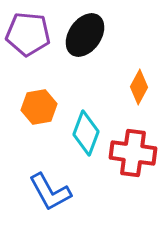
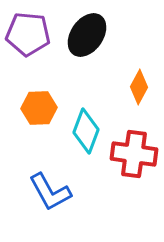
black ellipse: moved 2 px right
orange hexagon: moved 1 px down; rotated 8 degrees clockwise
cyan diamond: moved 2 px up
red cross: moved 1 px right, 1 px down
